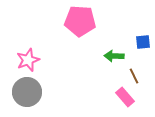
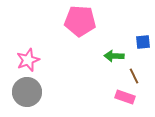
pink rectangle: rotated 30 degrees counterclockwise
